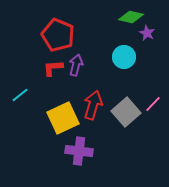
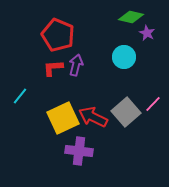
cyan line: moved 1 px down; rotated 12 degrees counterclockwise
red arrow: moved 12 px down; rotated 80 degrees counterclockwise
